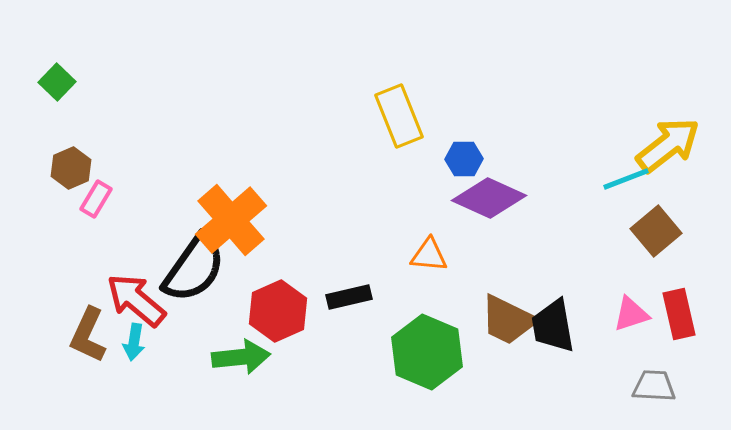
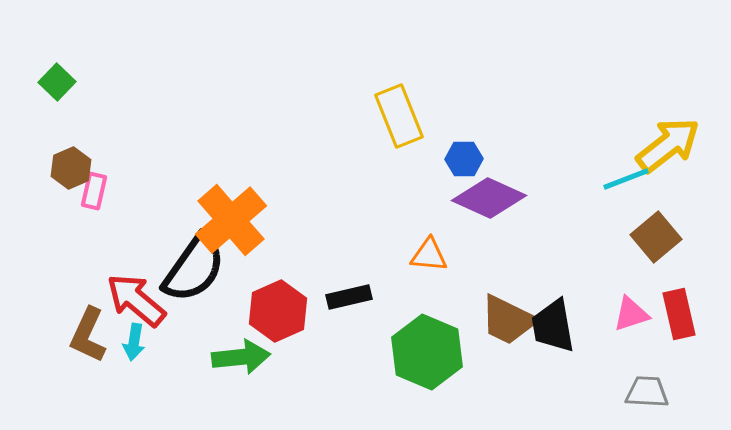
pink rectangle: moved 2 px left, 8 px up; rotated 18 degrees counterclockwise
brown square: moved 6 px down
gray trapezoid: moved 7 px left, 6 px down
